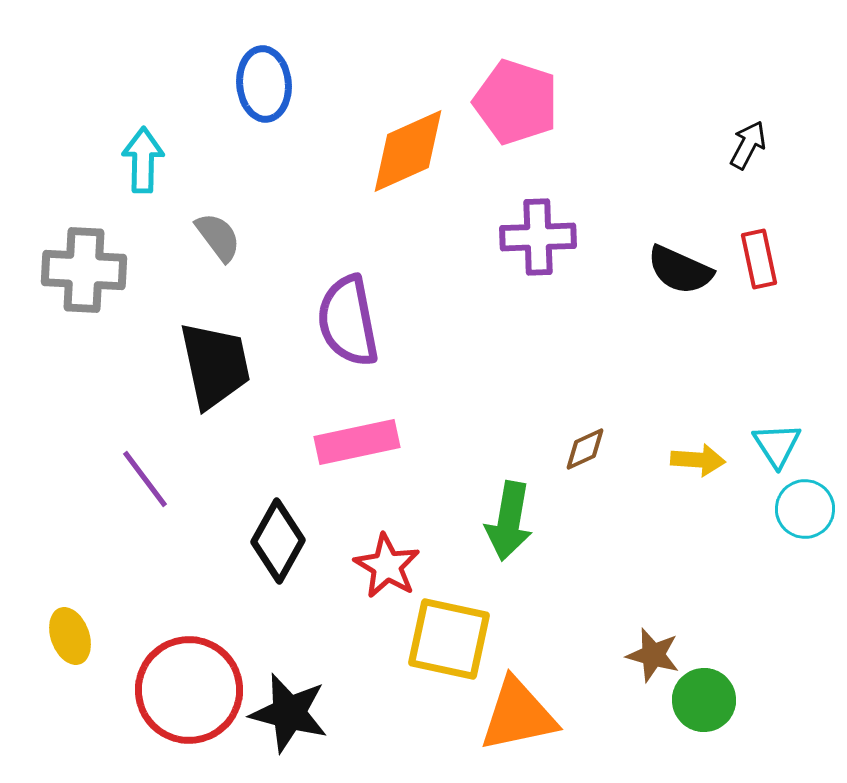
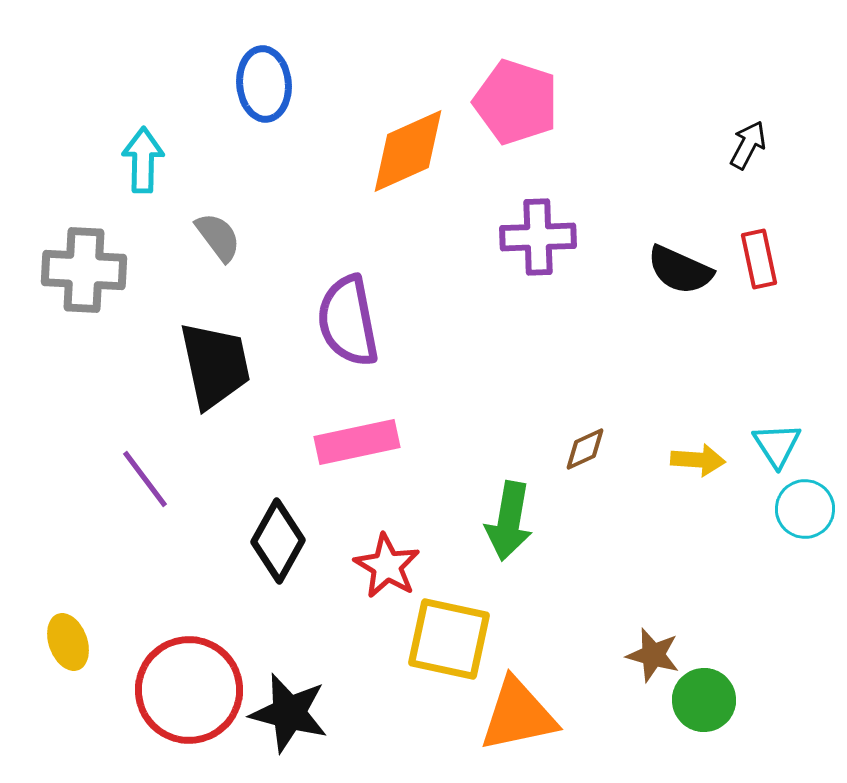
yellow ellipse: moved 2 px left, 6 px down
